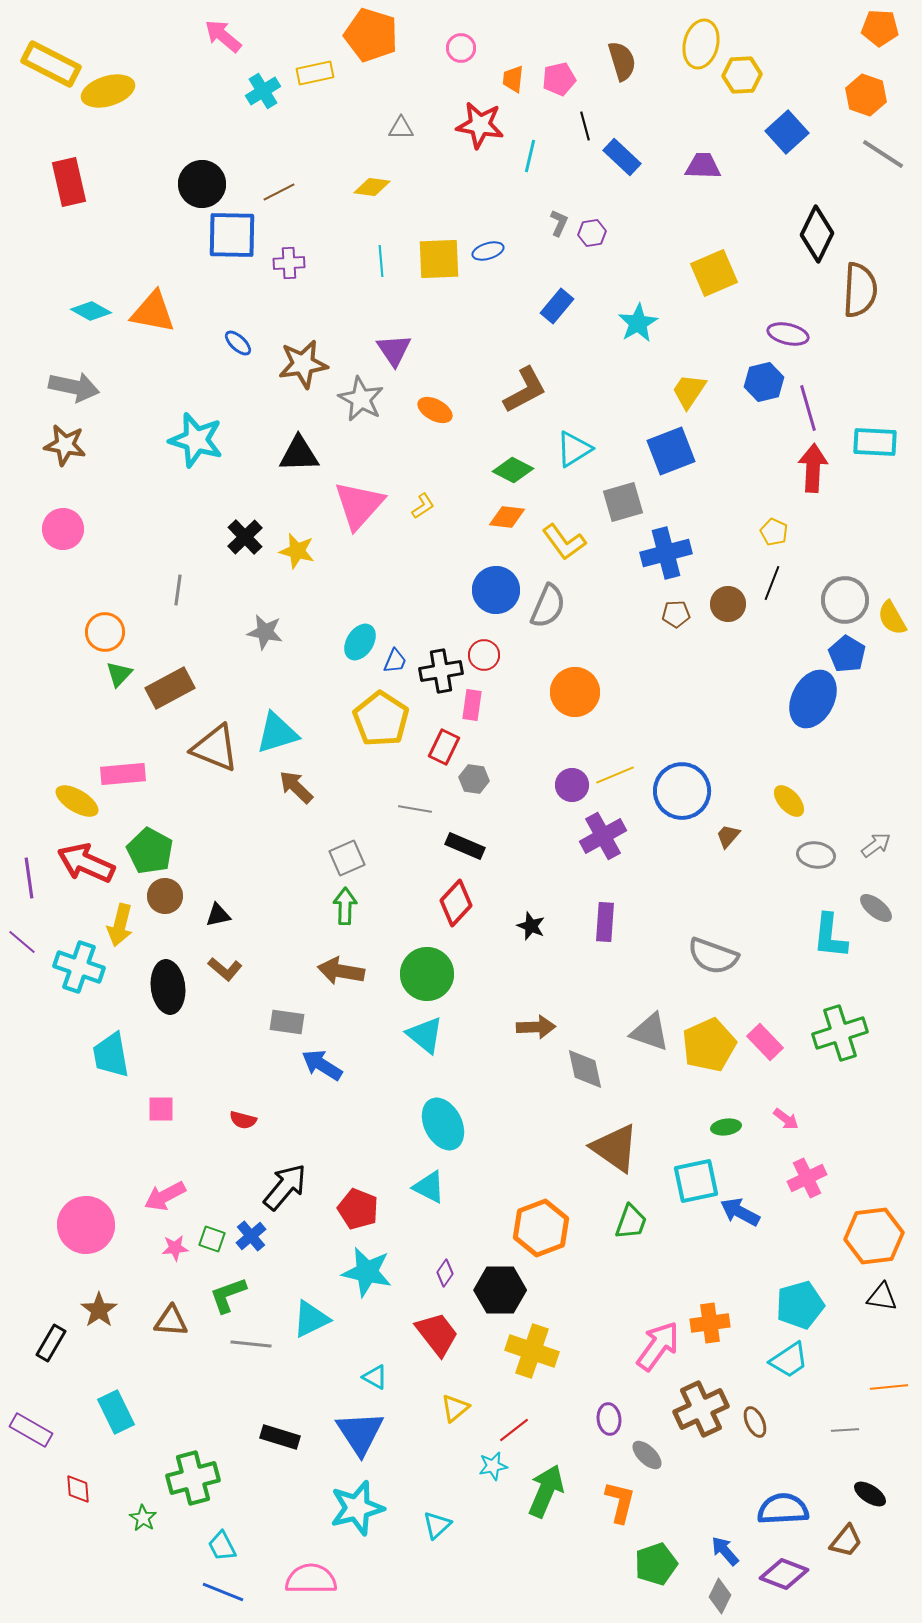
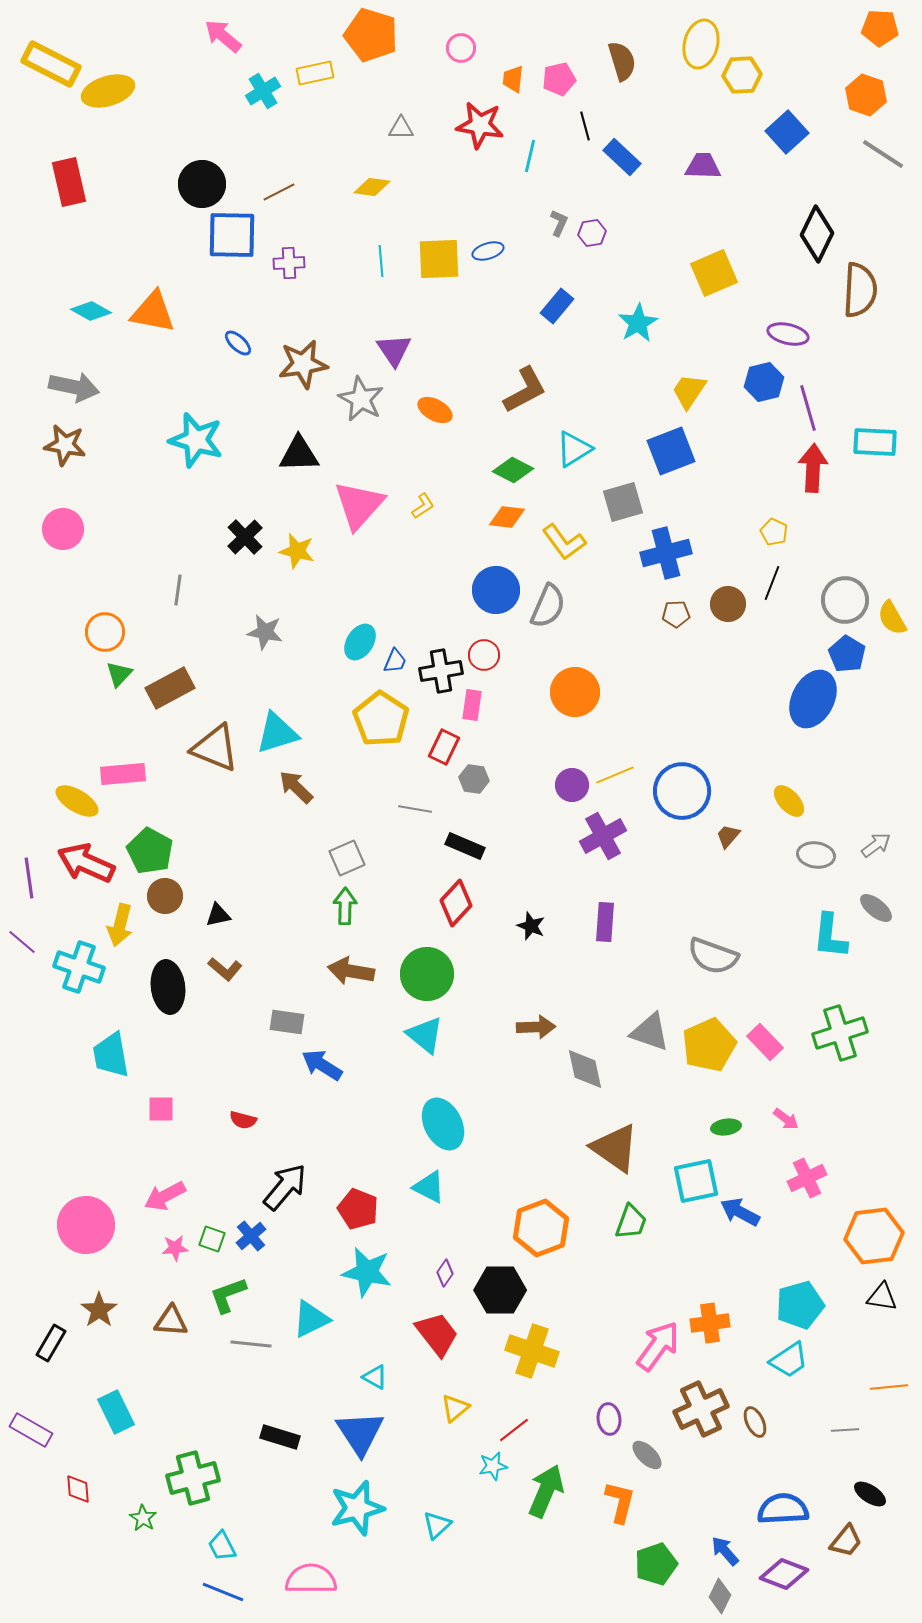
brown arrow at (341, 971): moved 10 px right
